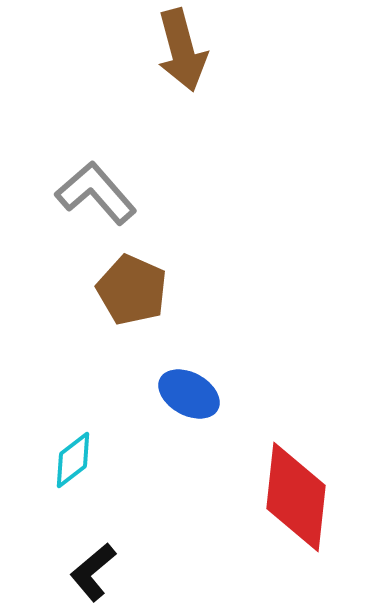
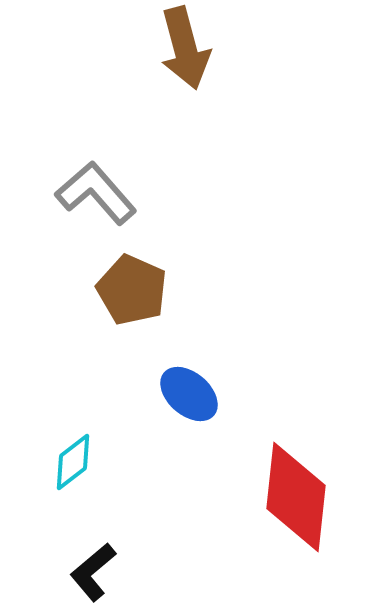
brown arrow: moved 3 px right, 2 px up
blue ellipse: rotated 12 degrees clockwise
cyan diamond: moved 2 px down
